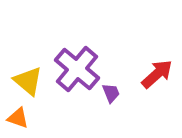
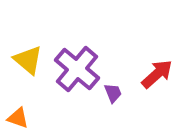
yellow triangle: moved 21 px up
purple trapezoid: moved 2 px right
